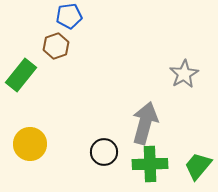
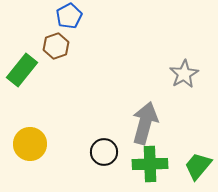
blue pentagon: rotated 20 degrees counterclockwise
green rectangle: moved 1 px right, 5 px up
